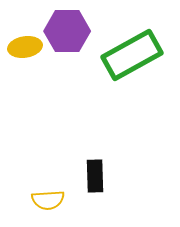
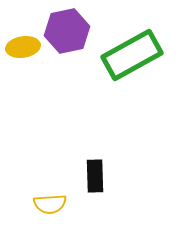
purple hexagon: rotated 12 degrees counterclockwise
yellow ellipse: moved 2 px left
yellow semicircle: moved 2 px right, 4 px down
